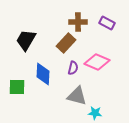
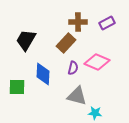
purple rectangle: rotated 56 degrees counterclockwise
